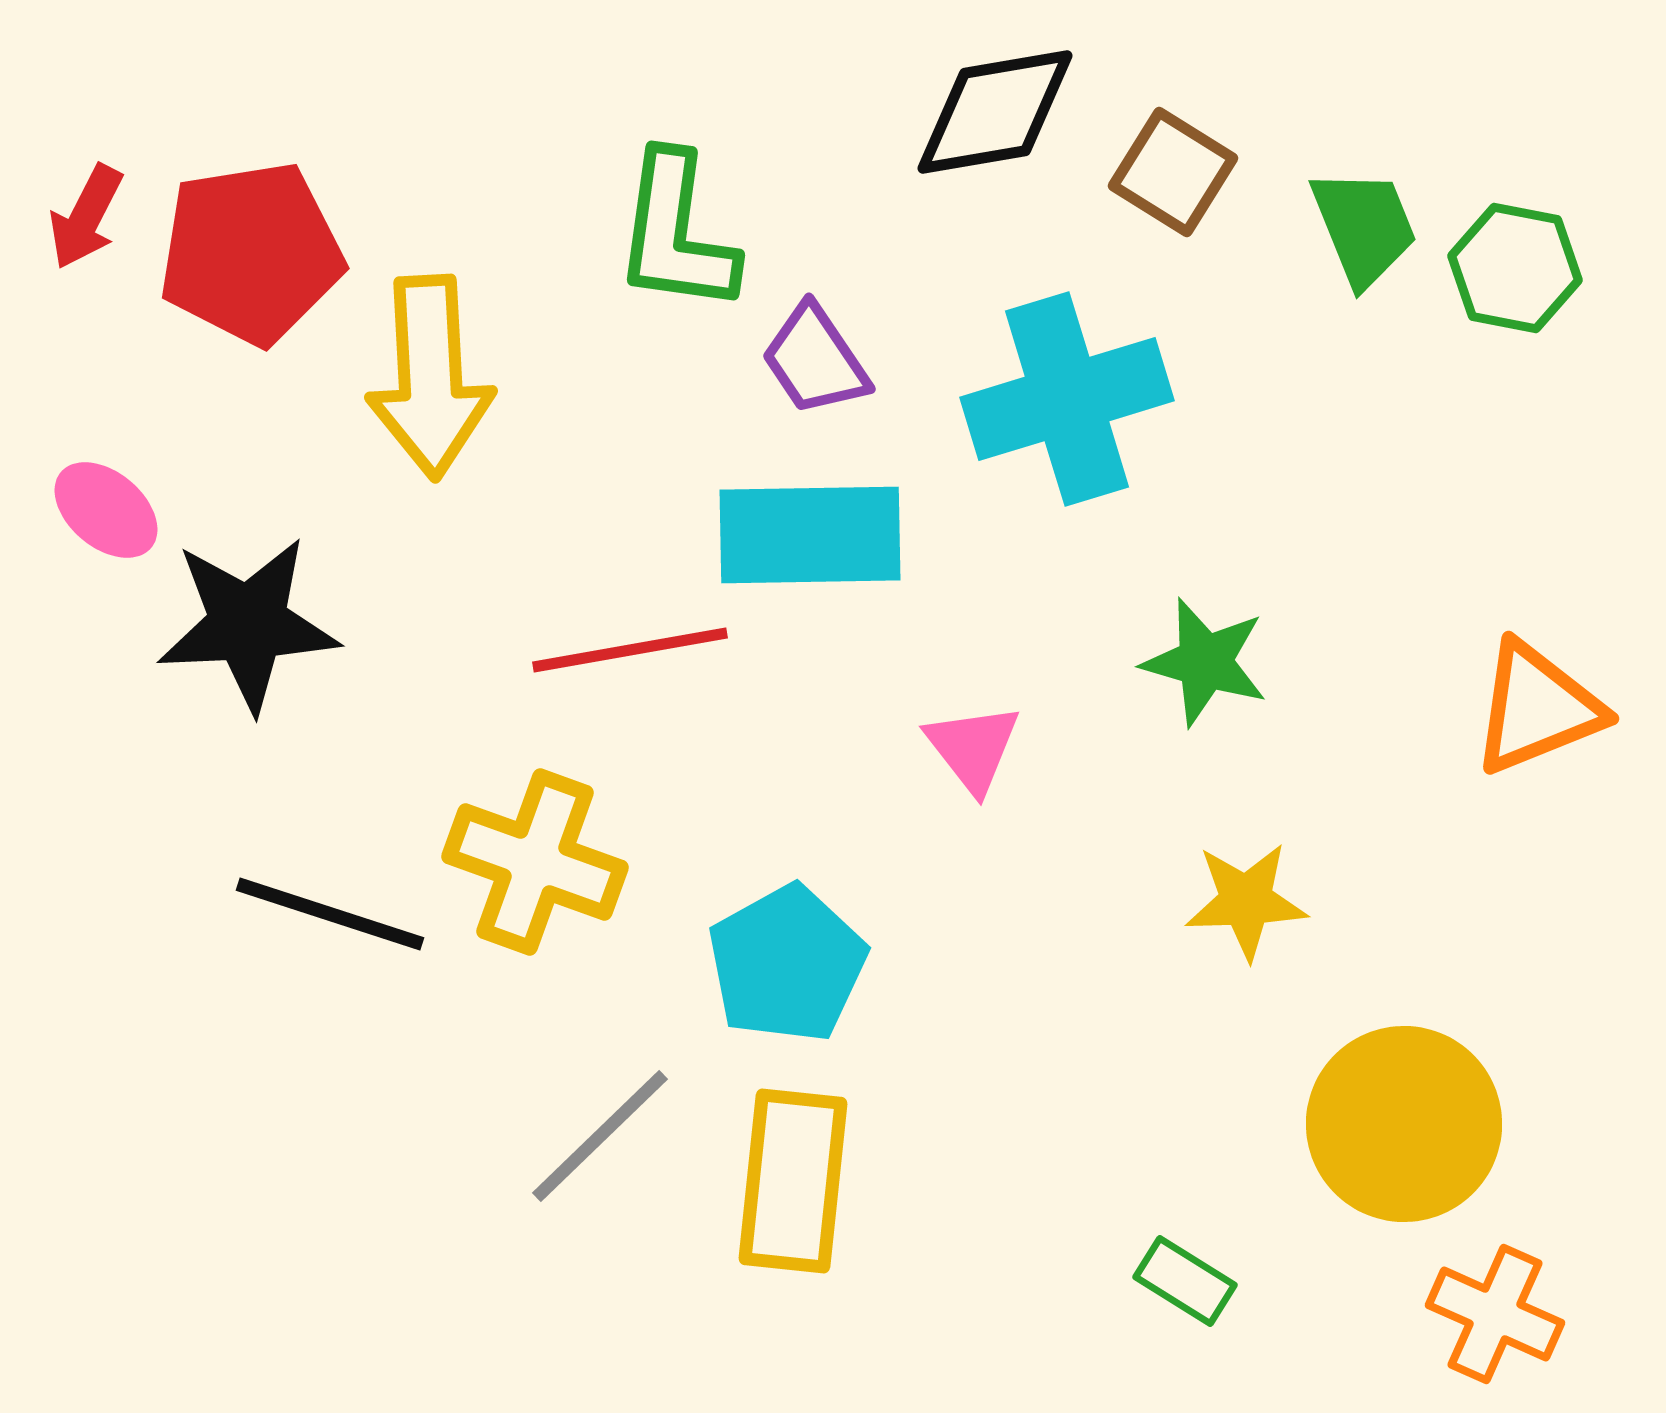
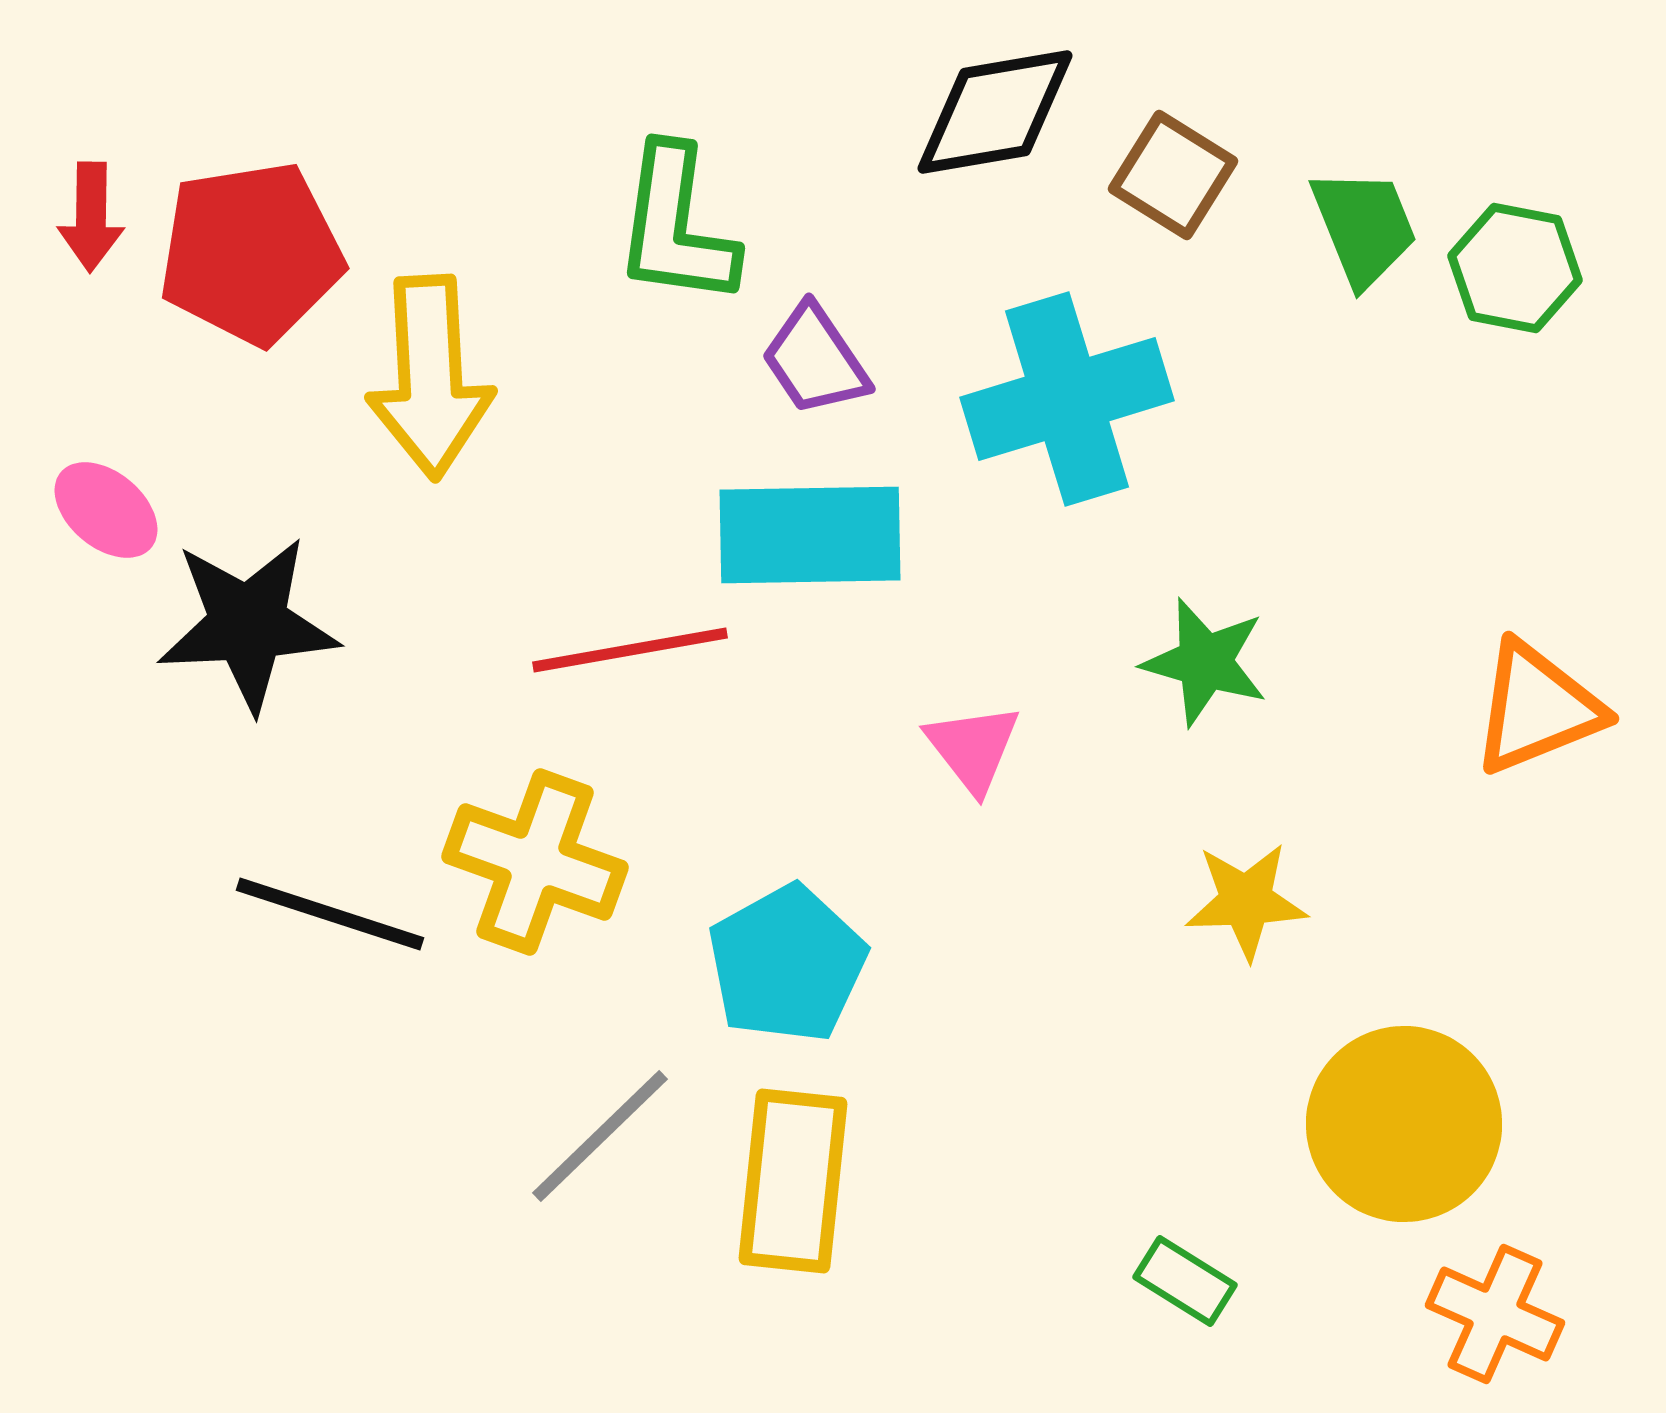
brown square: moved 3 px down
red arrow: moved 5 px right; rotated 26 degrees counterclockwise
green L-shape: moved 7 px up
